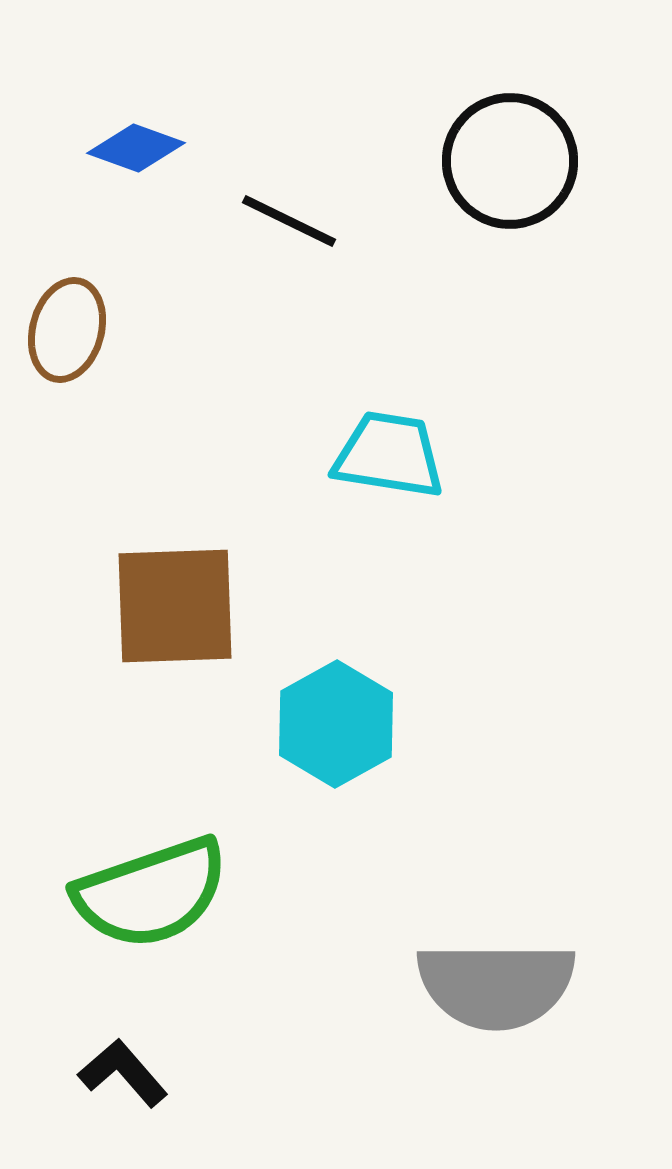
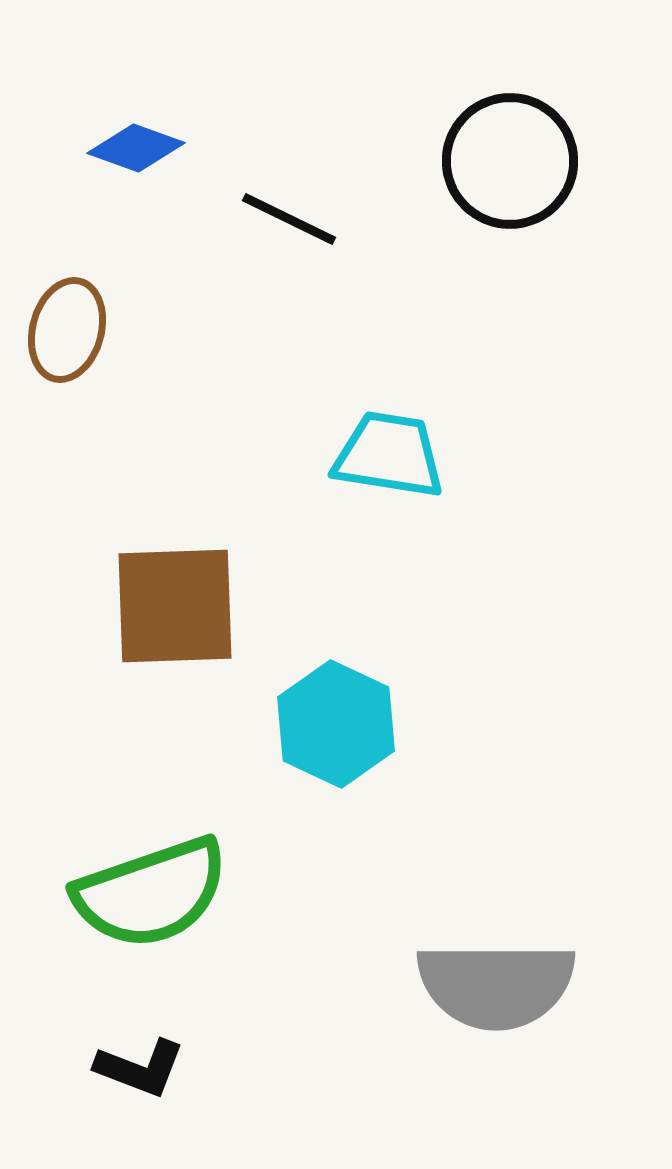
black line: moved 2 px up
cyan hexagon: rotated 6 degrees counterclockwise
black L-shape: moved 17 px right, 5 px up; rotated 152 degrees clockwise
